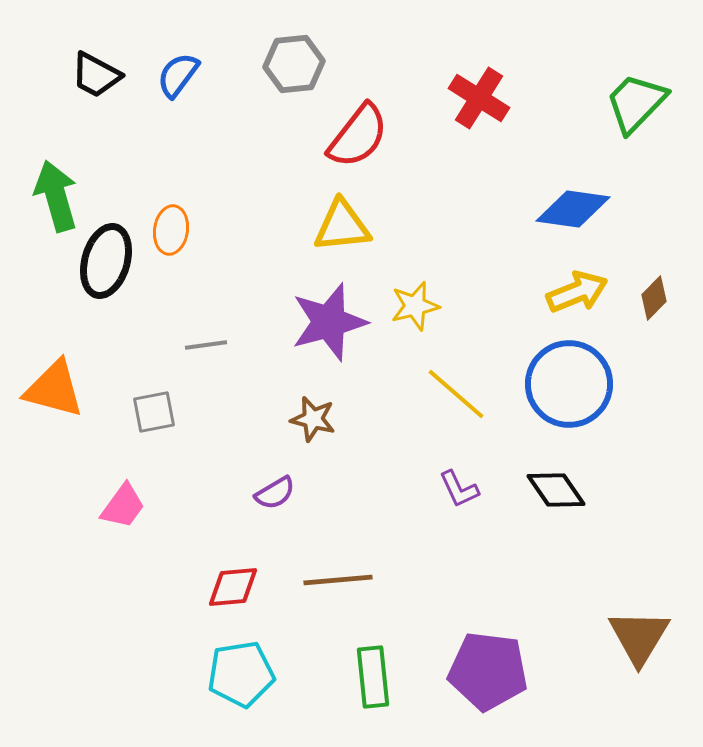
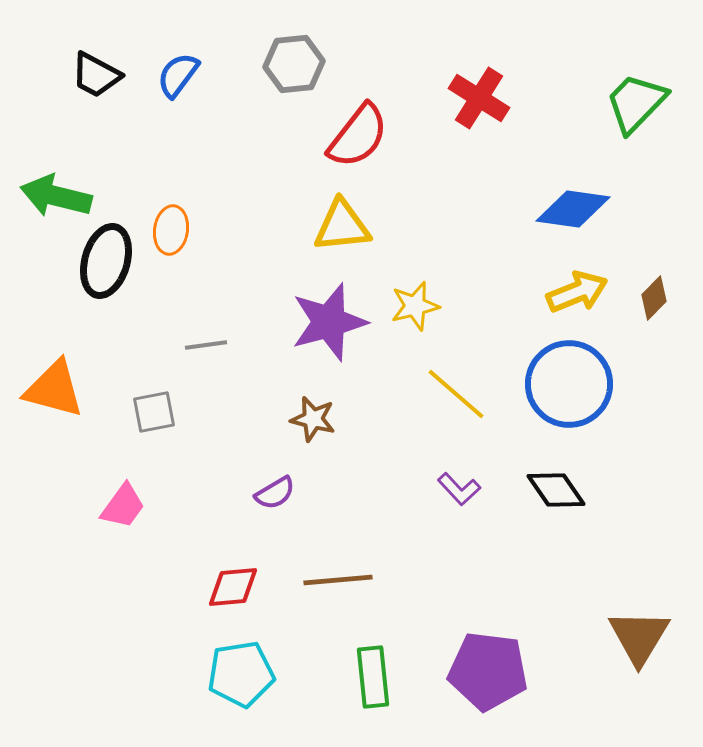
green arrow: rotated 60 degrees counterclockwise
purple L-shape: rotated 18 degrees counterclockwise
